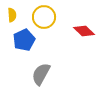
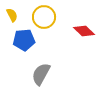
yellow semicircle: rotated 24 degrees counterclockwise
blue pentagon: rotated 20 degrees clockwise
